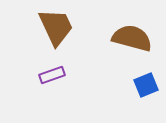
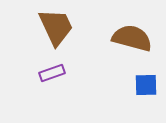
purple rectangle: moved 2 px up
blue square: rotated 20 degrees clockwise
